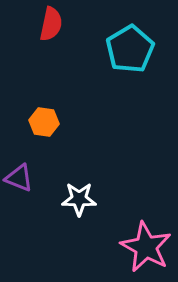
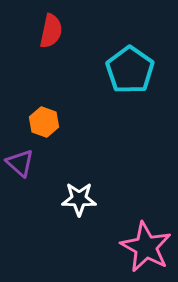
red semicircle: moved 7 px down
cyan pentagon: moved 21 px down; rotated 6 degrees counterclockwise
orange hexagon: rotated 12 degrees clockwise
purple triangle: moved 1 px right, 15 px up; rotated 20 degrees clockwise
